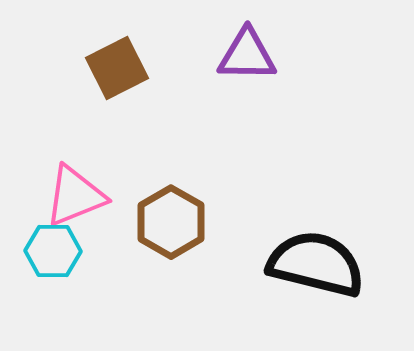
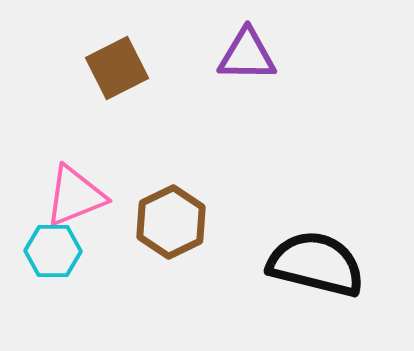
brown hexagon: rotated 4 degrees clockwise
